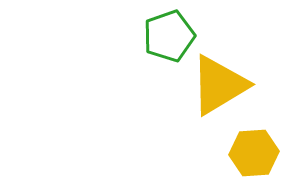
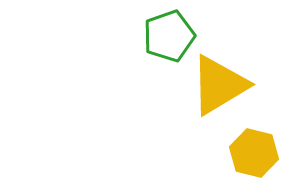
yellow hexagon: rotated 18 degrees clockwise
